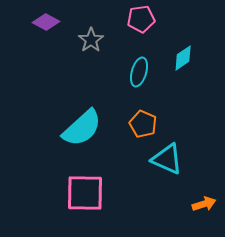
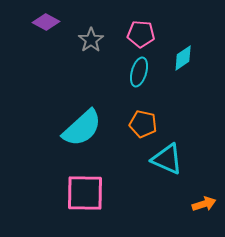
pink pentagon: moved 15 px down; rotated 12 degrees clockwise
orange pentagon: rotated 12 degrees counterclockwise
